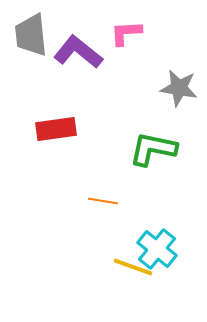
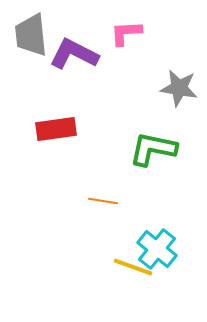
purple L-shape: moved 4 px left, 2 px down; rotated 12 degrees counterclockwise
